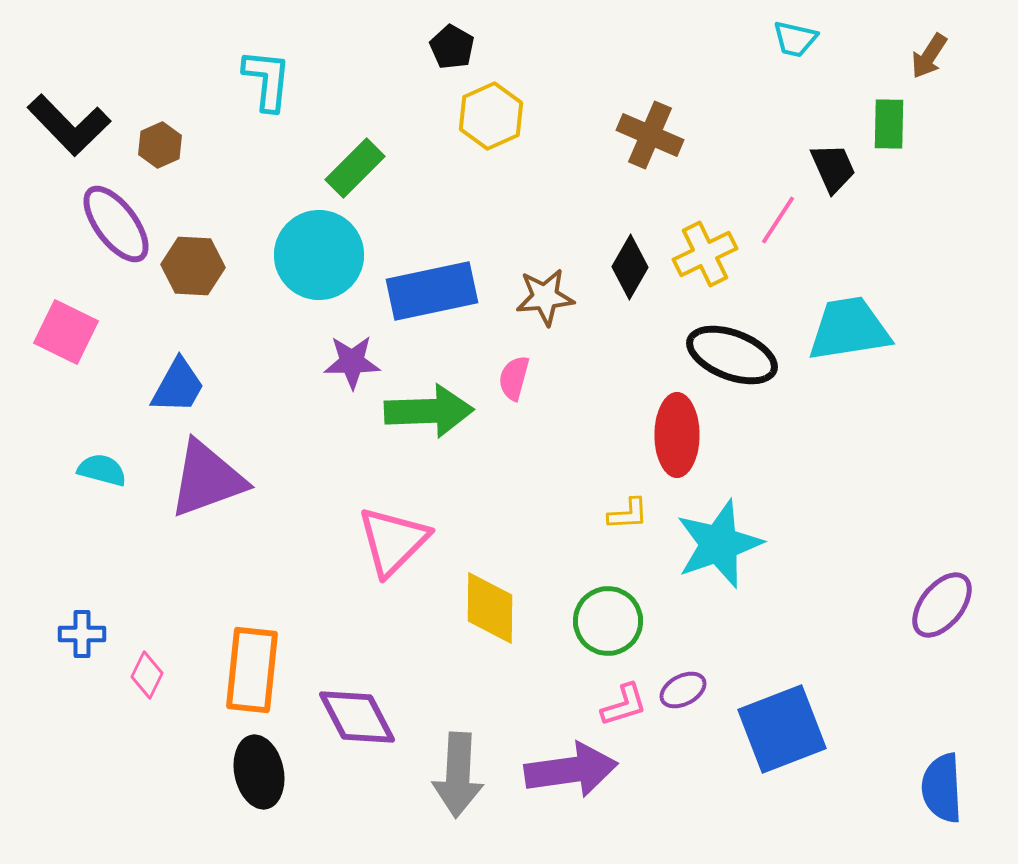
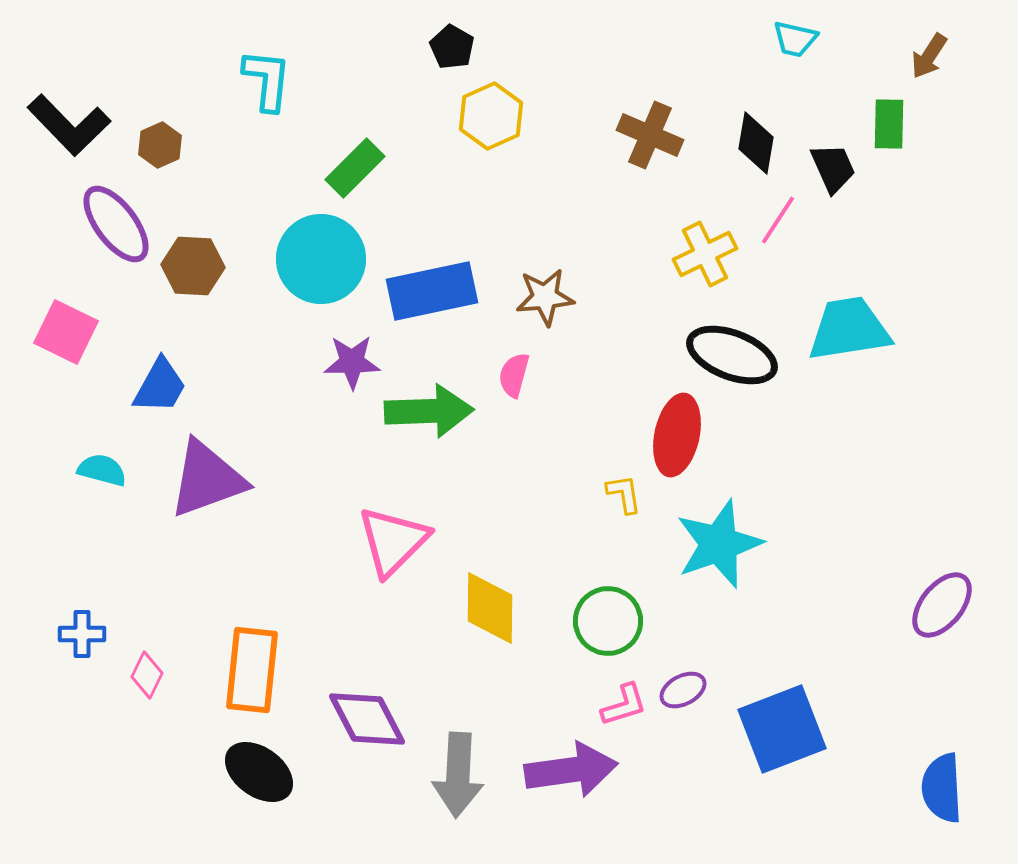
cyan circle at (319, 255): moved 2 px right, 4 px down
black diamond at (630, 267): moved 126 px right, 124 px up; rotated 20 degrees counterclockwise
pink semicircle at (514, 378): moved 3 px up
blue trapezoid at (178, 386): moved 18 px left
red ellipse at (677, 435): rotated 12 degrees clockwise
yellow L-shape at (628, 514): moved 4 px left, 20 px up; rotated 96 degrees counterclockwise
purple diamond at (357, 717): moved 10 px right, 2 px down
black ellipse at (259, 772): rotated 42 degrees counterclockwise
